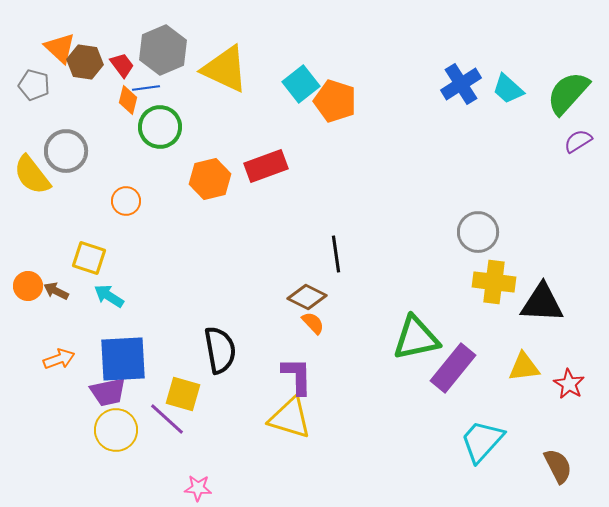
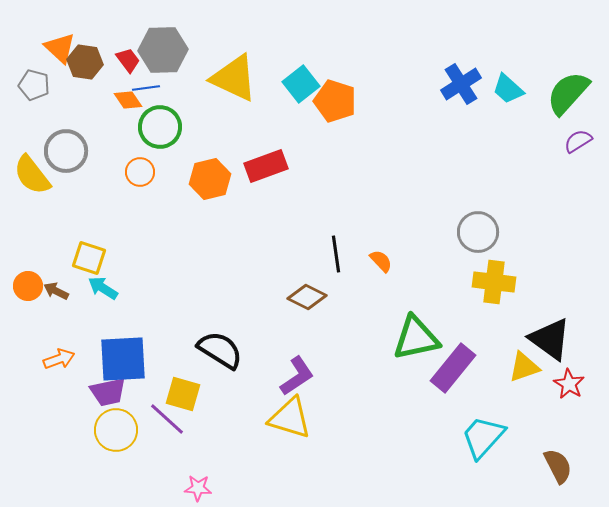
gray hexagon at (163, 50): rotated 21 degrees clockwise
red trapezoid at (122, 65): moved 6 px right, 5 px up
yellow triangle at (225, 69): moved 9 px right, 9 px down
orange diamond at (128, 100): rotated 48 degrees counterclockwise
orange circle at (126, 201): moved 14 px right, 29 px up
cyan arrow at (109, 296): moved 6 px left, 8 px up
black triangle at (542, 303): moved 8 px right, 36 px down; rotated 33 degrees clockwise
orange semicircle at (313, 323): moved 68 px right, 62 px up
black semicircle at (220, 350): rotated 48 degrees counterclockwise
yellow triangle at (524, 367): rotated 12 degrees counterclockwise
purple L-shape at (297, 376): rotated 57 degrees clockwise
cyan trapezoid at (482, 441): moved 1 px right, 4 px up
